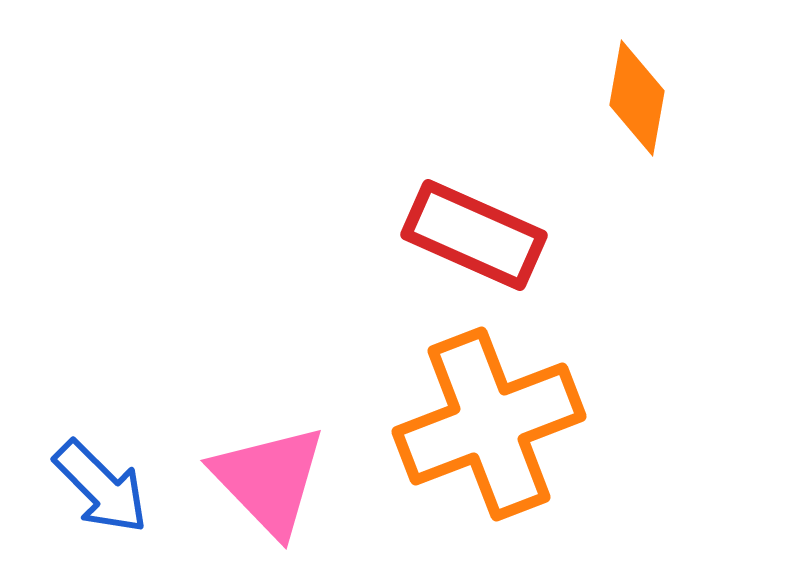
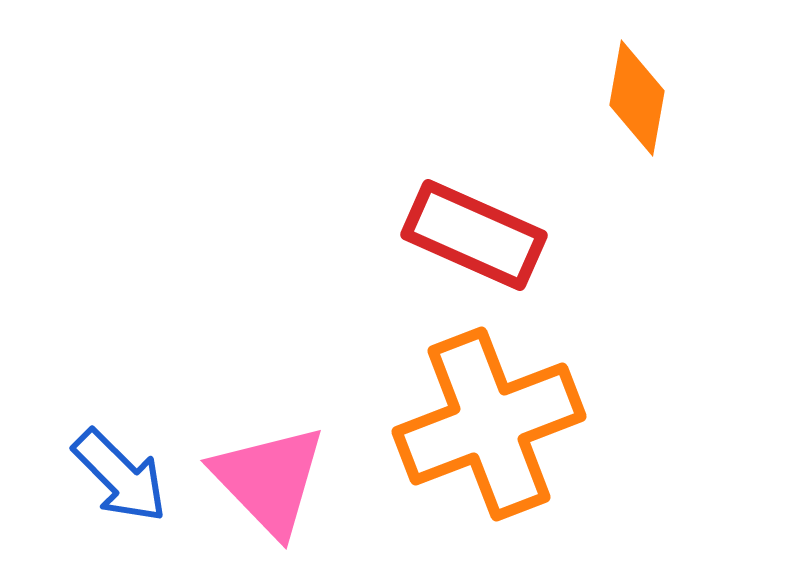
blue arrow: moved 19 px right, 11 px up
